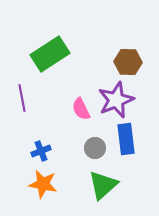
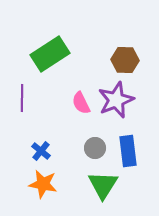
brown hexagon: moved 3 px left, 2 px up
purple line: rotated 12 degrees clockwise
pink semicircle: moved 6 px up
blue rectangle: moved 2 px right, 12 px down
blue cross: rotated 30 degrees counterclockwise
green triangle: rotated 16 degrees counterclockwise
